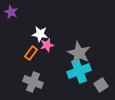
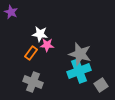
pink star: rotated 16 degrees clockwise
gray star: moved 1 px right, 1 px down; rotated 10 degrees counterclockwise
